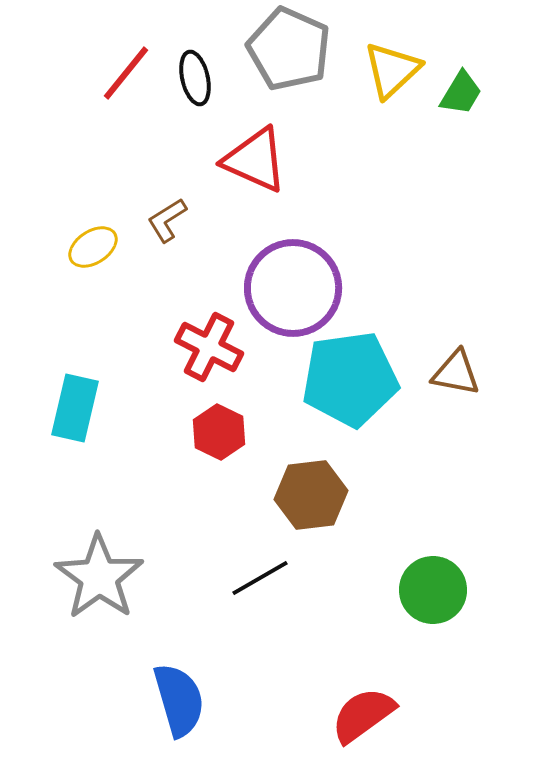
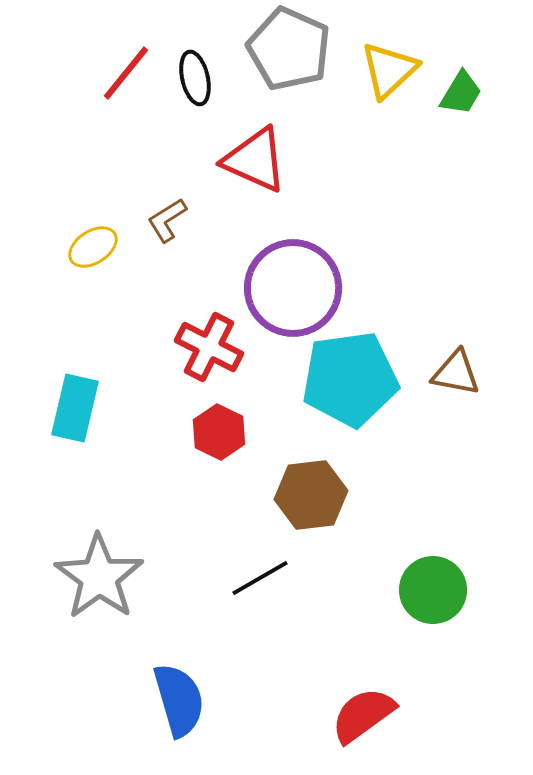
yellow triangle: moved 3 px left
